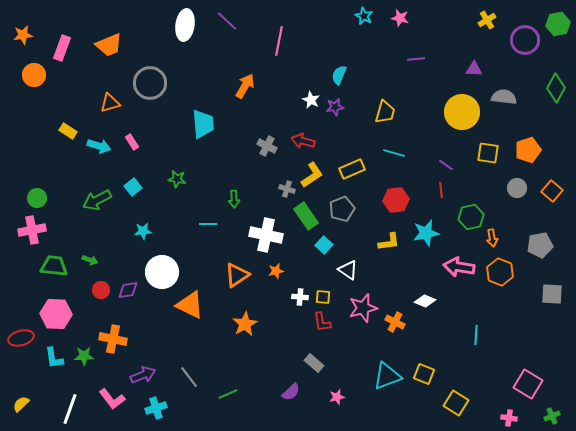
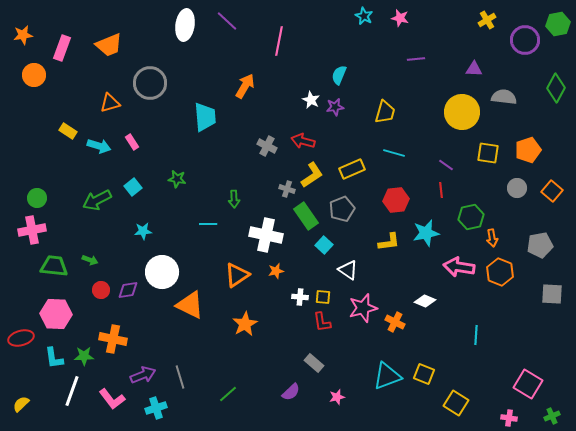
cyan trapezoid at (203, 124): moved 2 px right, 7 px up
gray line at (189, 377): moved 9 px left; rotated 20 degrees clockwise
green line at (228, 394): rotated 18 degrees counterclockwise
white line at (70, 409): moved 2 px right, 18 px up
